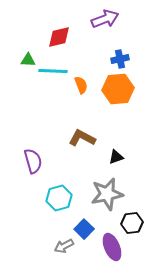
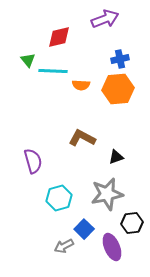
green triangle: rotated 49 degrees clockwise
orange semicircle: rotated 114 degrees clockwise
